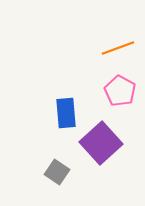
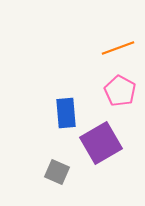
purple square: rotated 12 degrees clockwise
gray square: rotated 10 degrees counterclockwise
